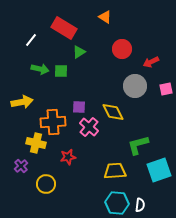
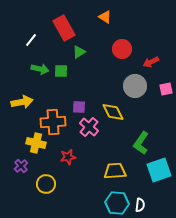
red rectangle: rotated 30 degrees clockwise
green L-shape: moved 3 px right, 2 px up; rotated 40 degrees counterclockwise
